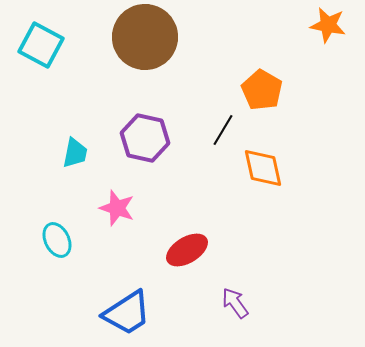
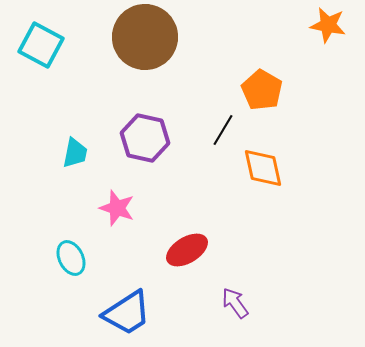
cyan ellipse: moved 14 px right, 18 px down
